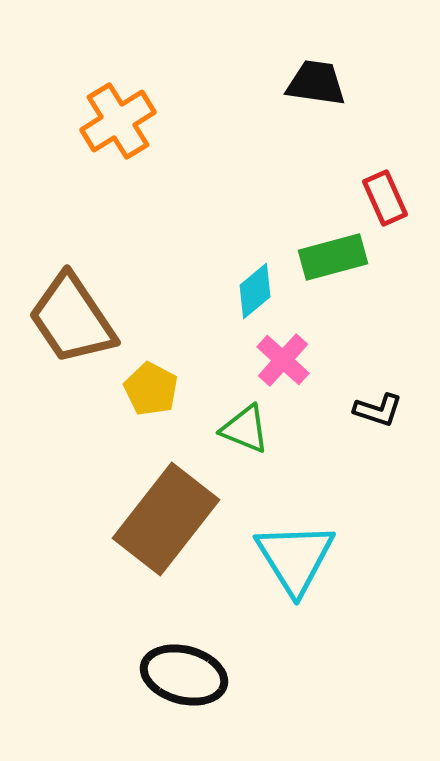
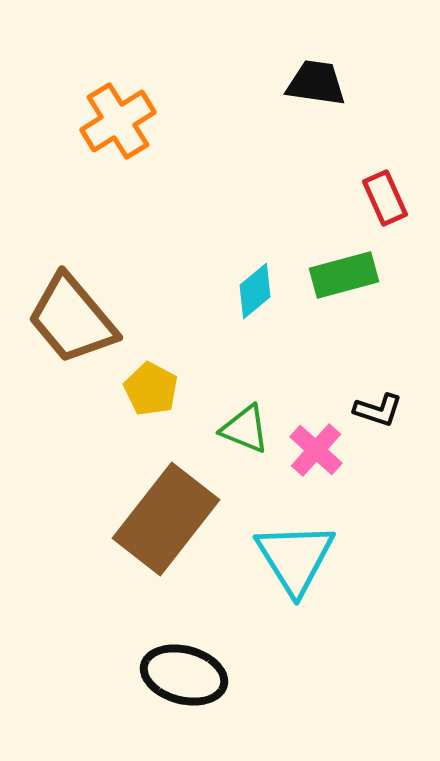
green rectangle: moved 11 px right, 18 px down
brown trapezoid: rotated 6 degrees counterclockwise
pink cross: moved 33 px right, 90 px down
